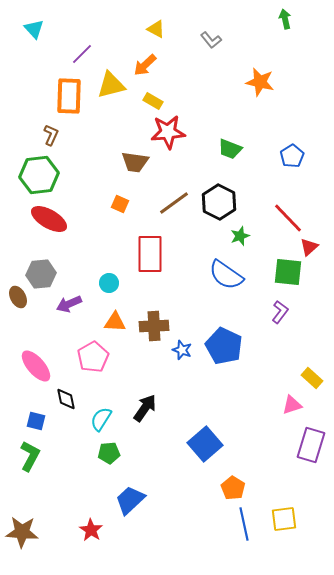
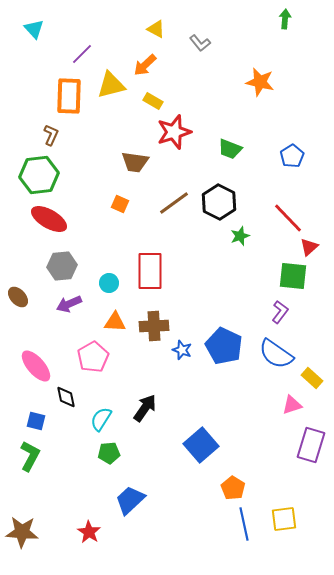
green arrow at (285, 19): rotated 18 degrees clockwise
gray L-shape at (211, 40): moved 11 px left, 3 px down
red star at (168, 132): moved 6 px right; rotated 12 degrees counterclockwise
red rectangle at (150, 254): moved 17 px down
green square at (288, 272): moved 5 px right, 4 px down
gray hexagon at (41, 274): moved 21 px right, 8 px up
blue semicircle at (226, 275): moved 50 px right, 79 px down
brown ellipse at (18, 297): rotated 15 degrees counterclockwise
black diamond at (66, 399): moved 2 px up
blue square at (205, 444): moved 4 px left, 1 px down
red star at (91, 530): moved 2 px left, 2 px down
